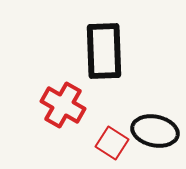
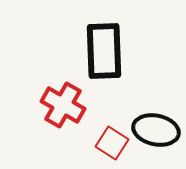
black ellipse: moved 1 px right, 1 px up
